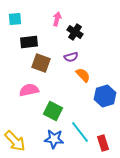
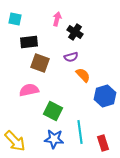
cyan square: rotated 16 degrees clockwise
brown square: moved 1 px left
cyan line: rotated 30 degrees clockwise
